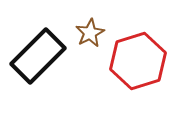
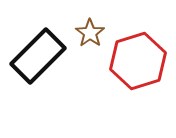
brown star: rotated 8 degrees counterclockwise
